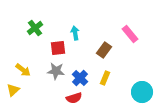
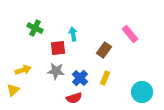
green cross: rotated 28 degrees counterclockwise
cyan arrow: moved 2 px left, 1 px down
yellow arrow: rotated 56 degrees counterclockwise
